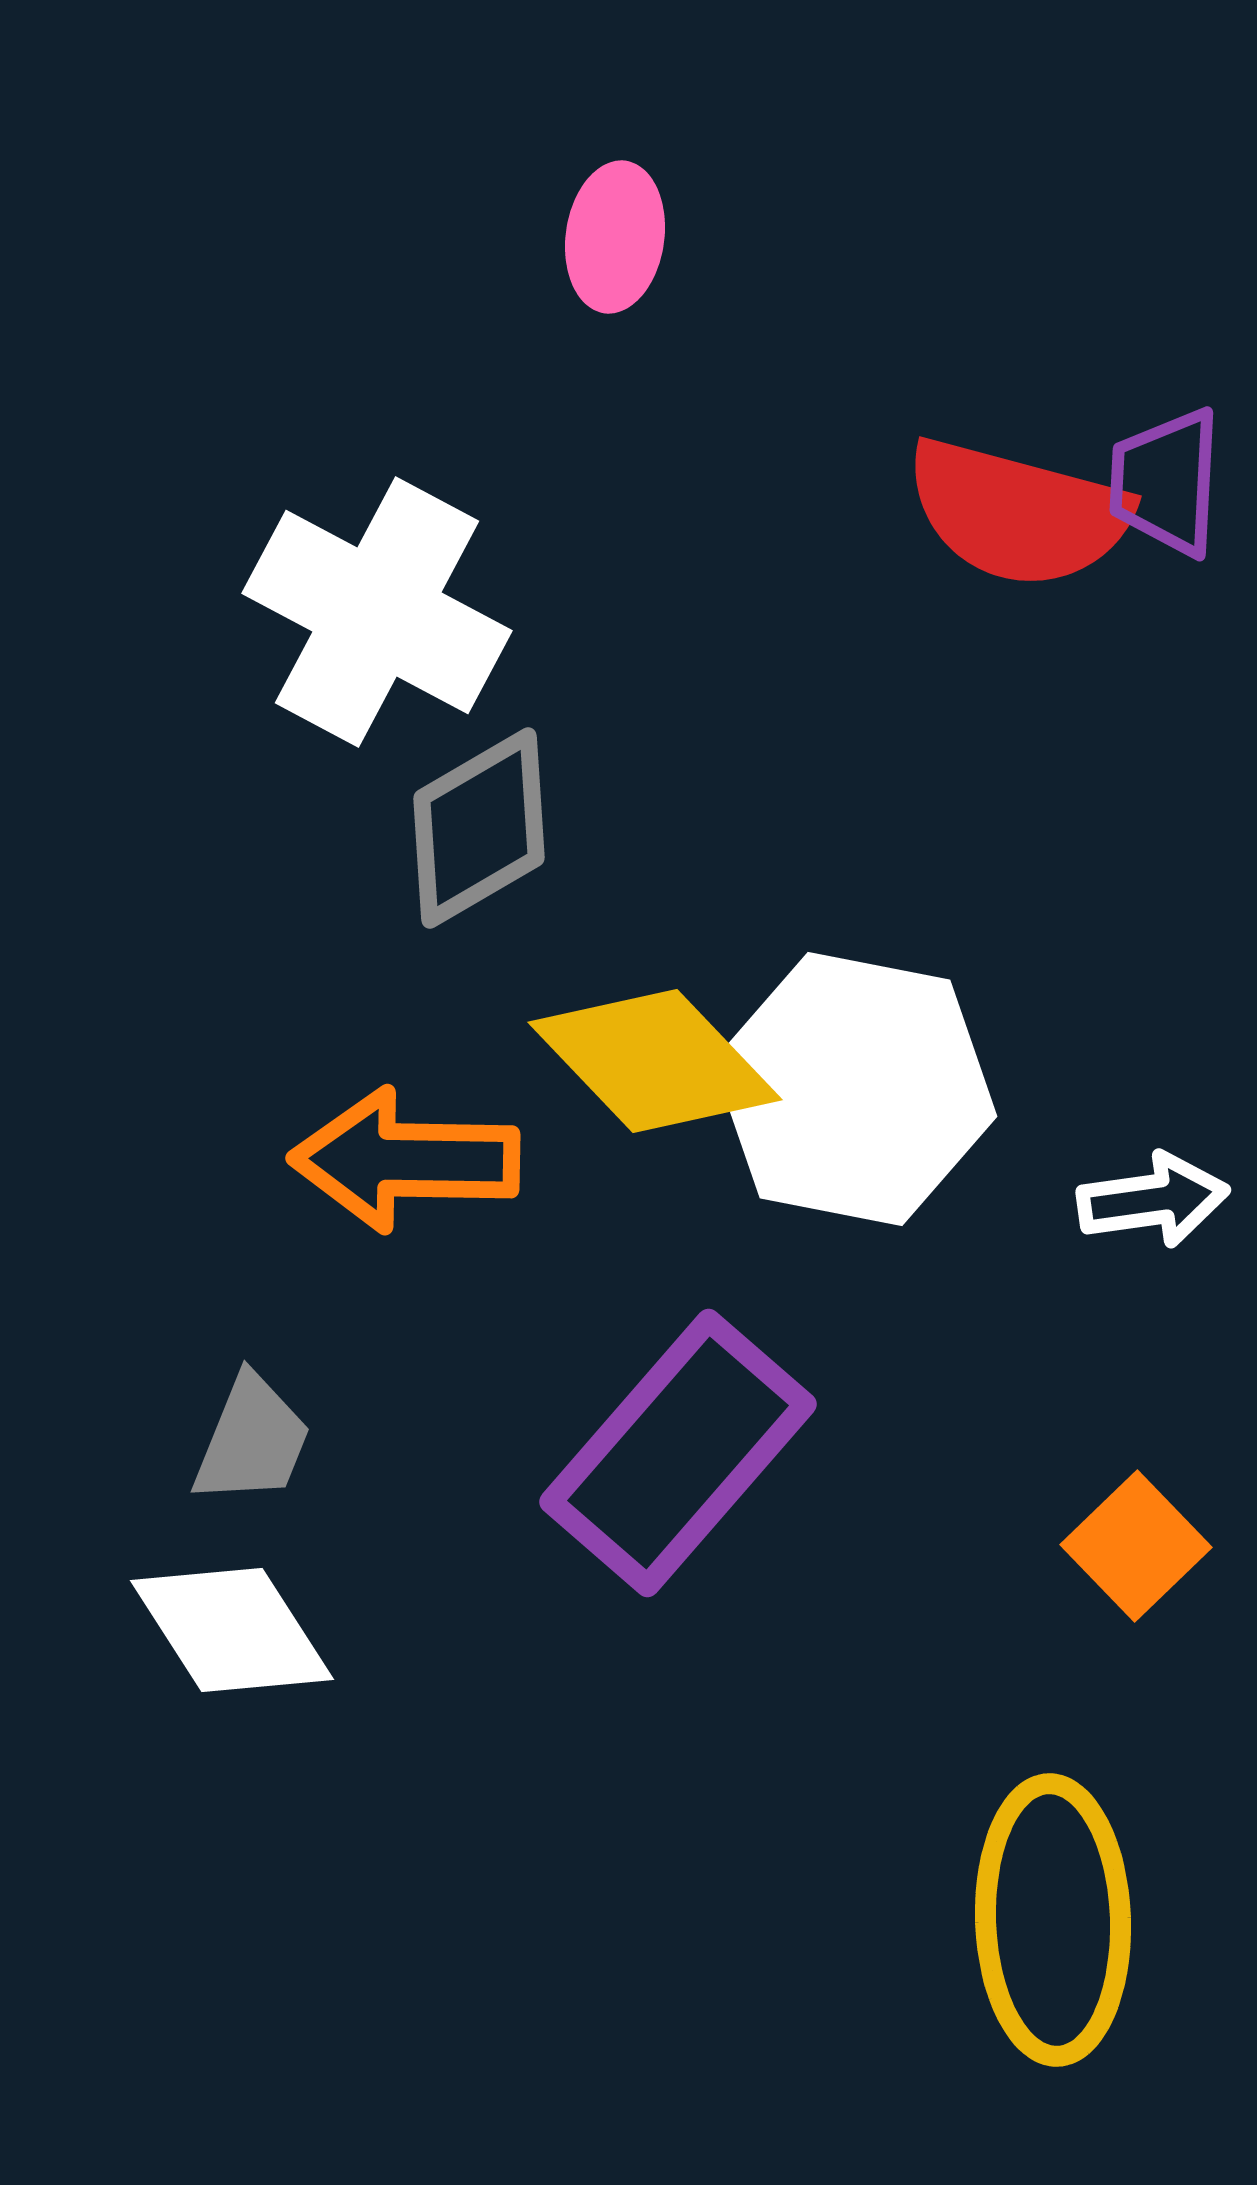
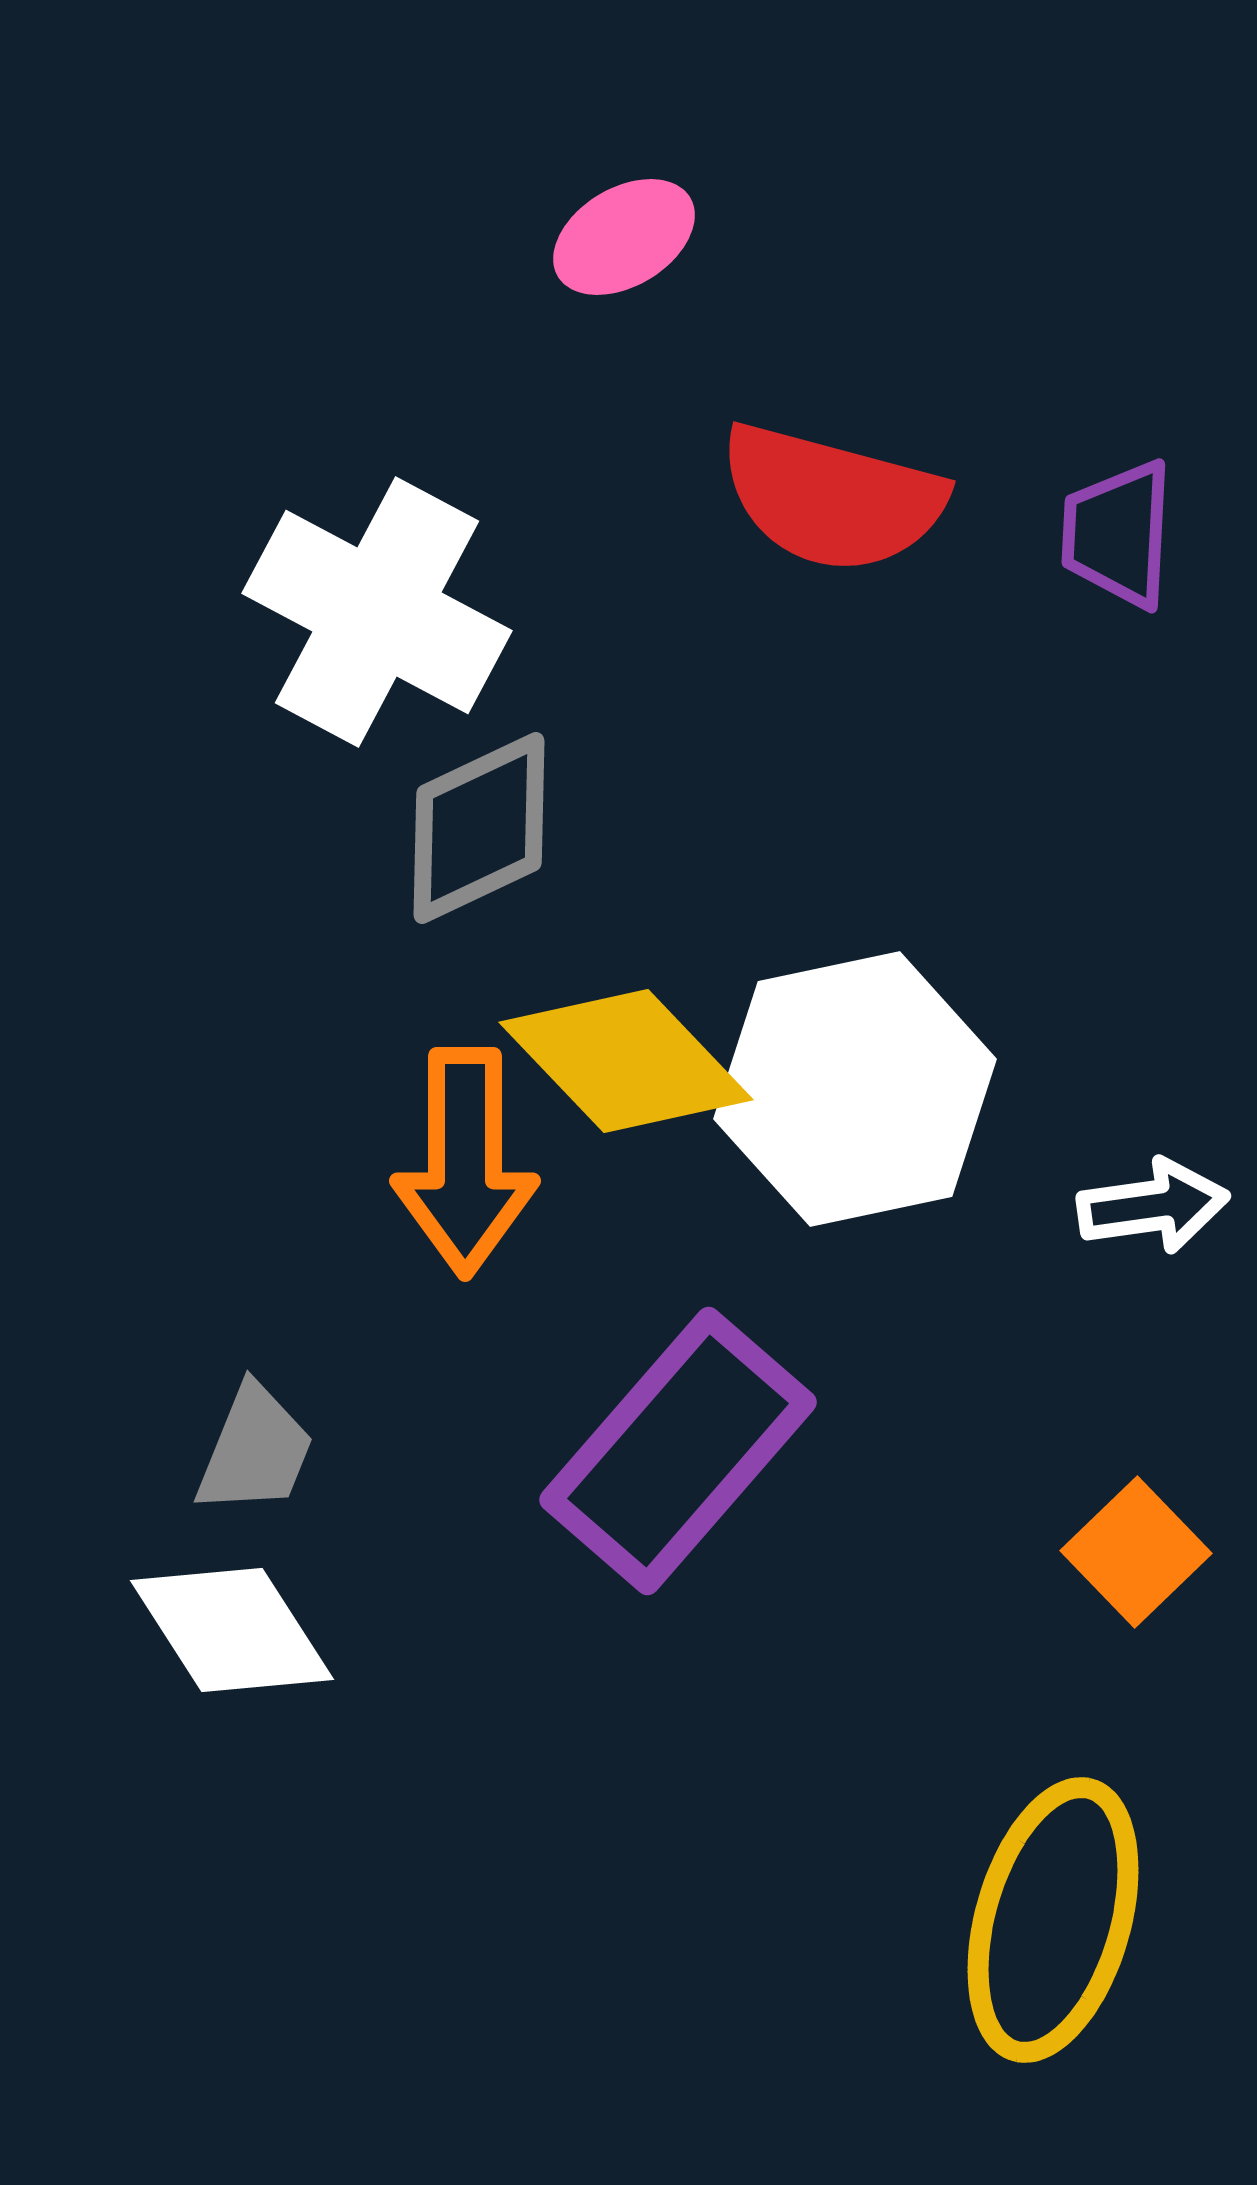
pink ellipse: moved 9 px right; rotated 51 degrees clockwise
purple trapezoid: moved 48 px left, 52 px down
red semicircle: moved 186 px left, 15 px up
gray diamond: rotated 5 degrees clockwise
yellow diamond: moved 29 px left
white hexagon: rotated 23 degrees counterclockwise
orange arrow: moved 60 px right, 2 px down; rotated 91 degrees counterclockwise
white arrow: moved 6 px down
gray trapezoid: moved 3 px right, 10 px down
purple rectangle: moved 2 px up
orange square: moved 6 px down
yellow ellipse: rotated 18 degrees clockwise
